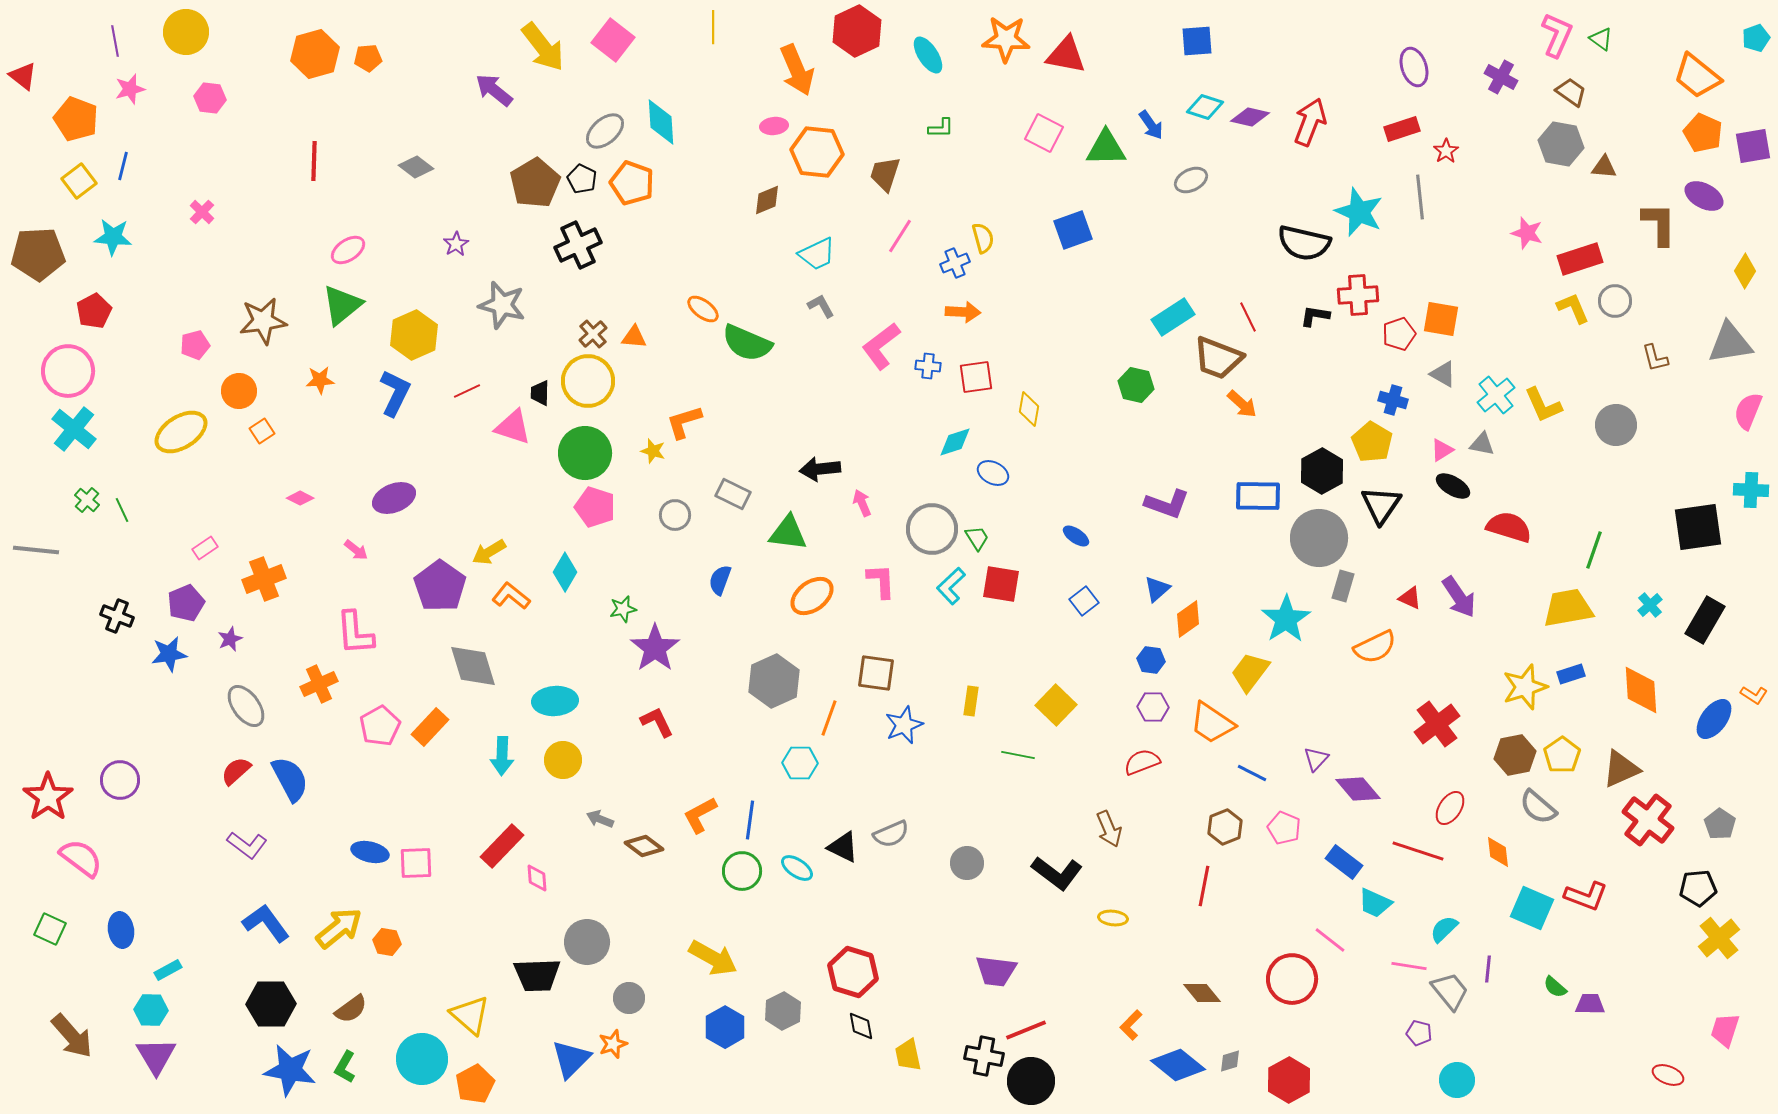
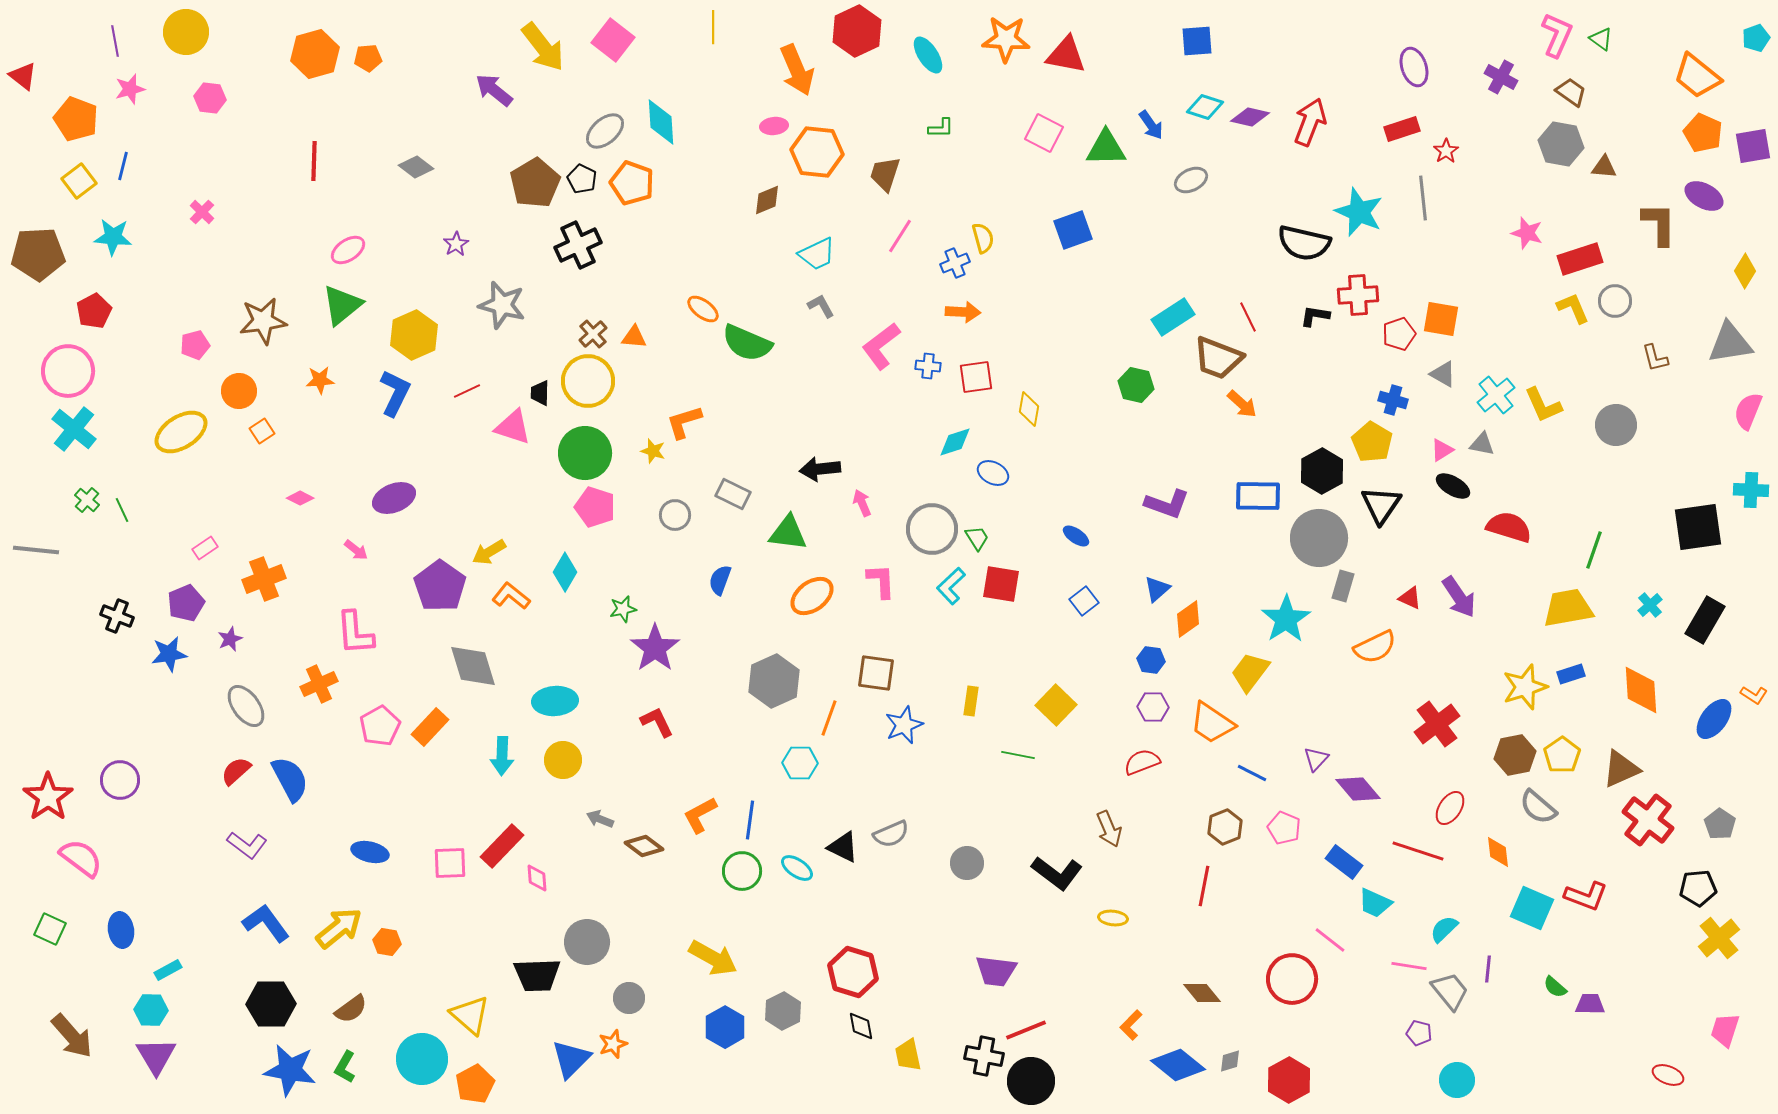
gray line at (1420, 197): moved 3 px right, 1 px down
pink square at (416, 863): moved 34 px right
